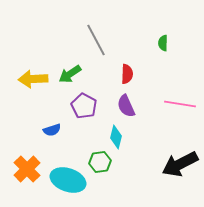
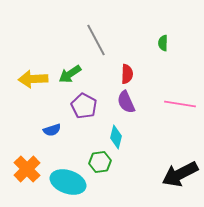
purple semicircle: moved 4 px up
black arrow: moved 10 px down
cyan ellipse: moved 2 px down
